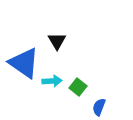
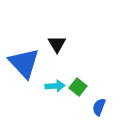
black triangle: moved 3 px down
blue triangle: rotated 12 degrees clockwise
cyan arrow: moved 3 px right, 5 px down
